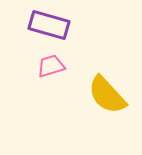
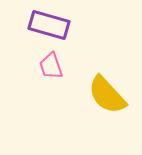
pink trapezoid: rotated 92 degrees counterclockwise
